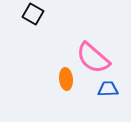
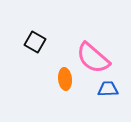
black square: moved 2 px right, 28 px down
orange ellipse: moved 1 px left
